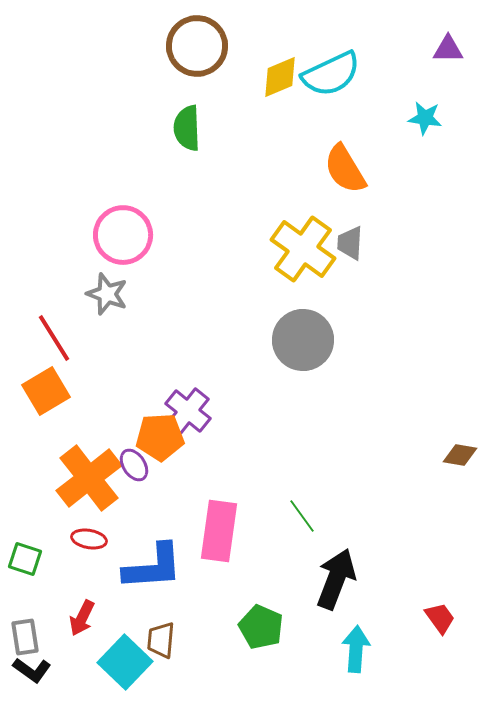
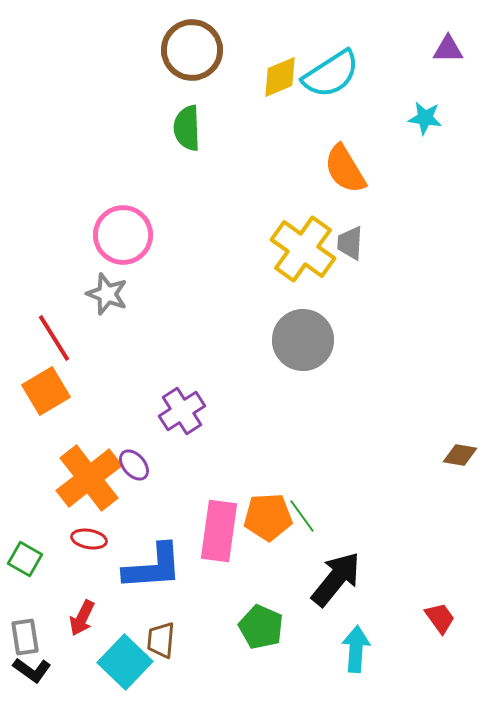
brown circle: moved 5 px left, 4 px down
cyan semicircle: rotated 8 degrees counterclockwise
purple cross: moved 6 px left; rotated 18 degrees clockwise
orange pentagon: moved 108 px right, 80 px down
purple ellipse: rotated 8 degrees counterclockwise
green square: rotated 12 degrees clockwise
black arrow: rotated 18 degrees clockwise
